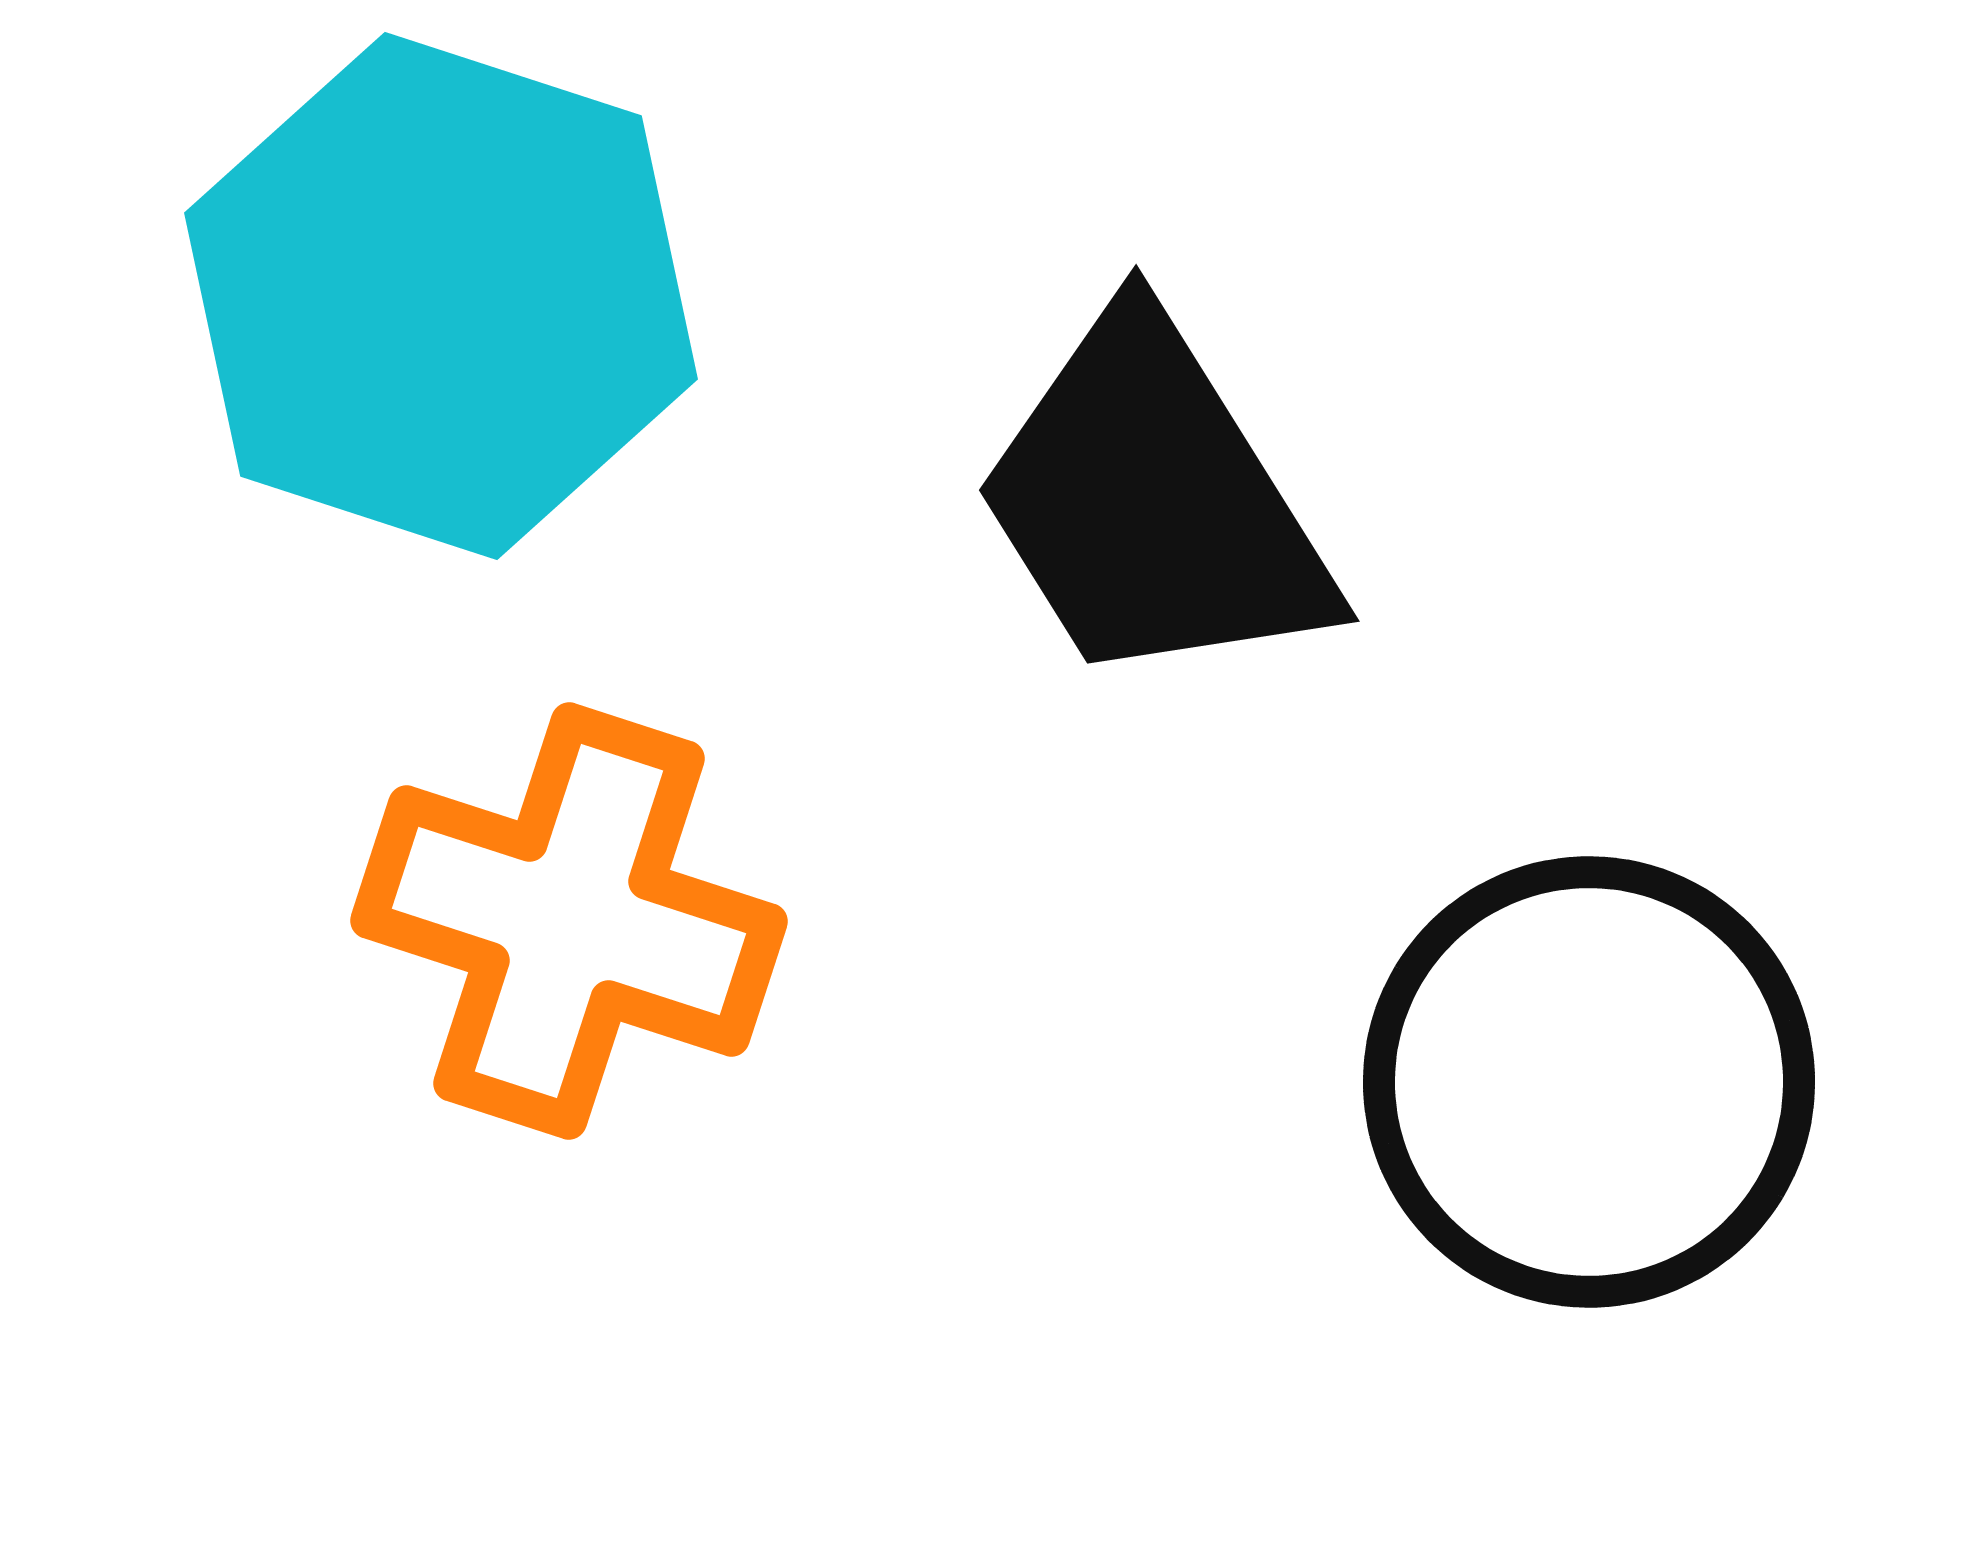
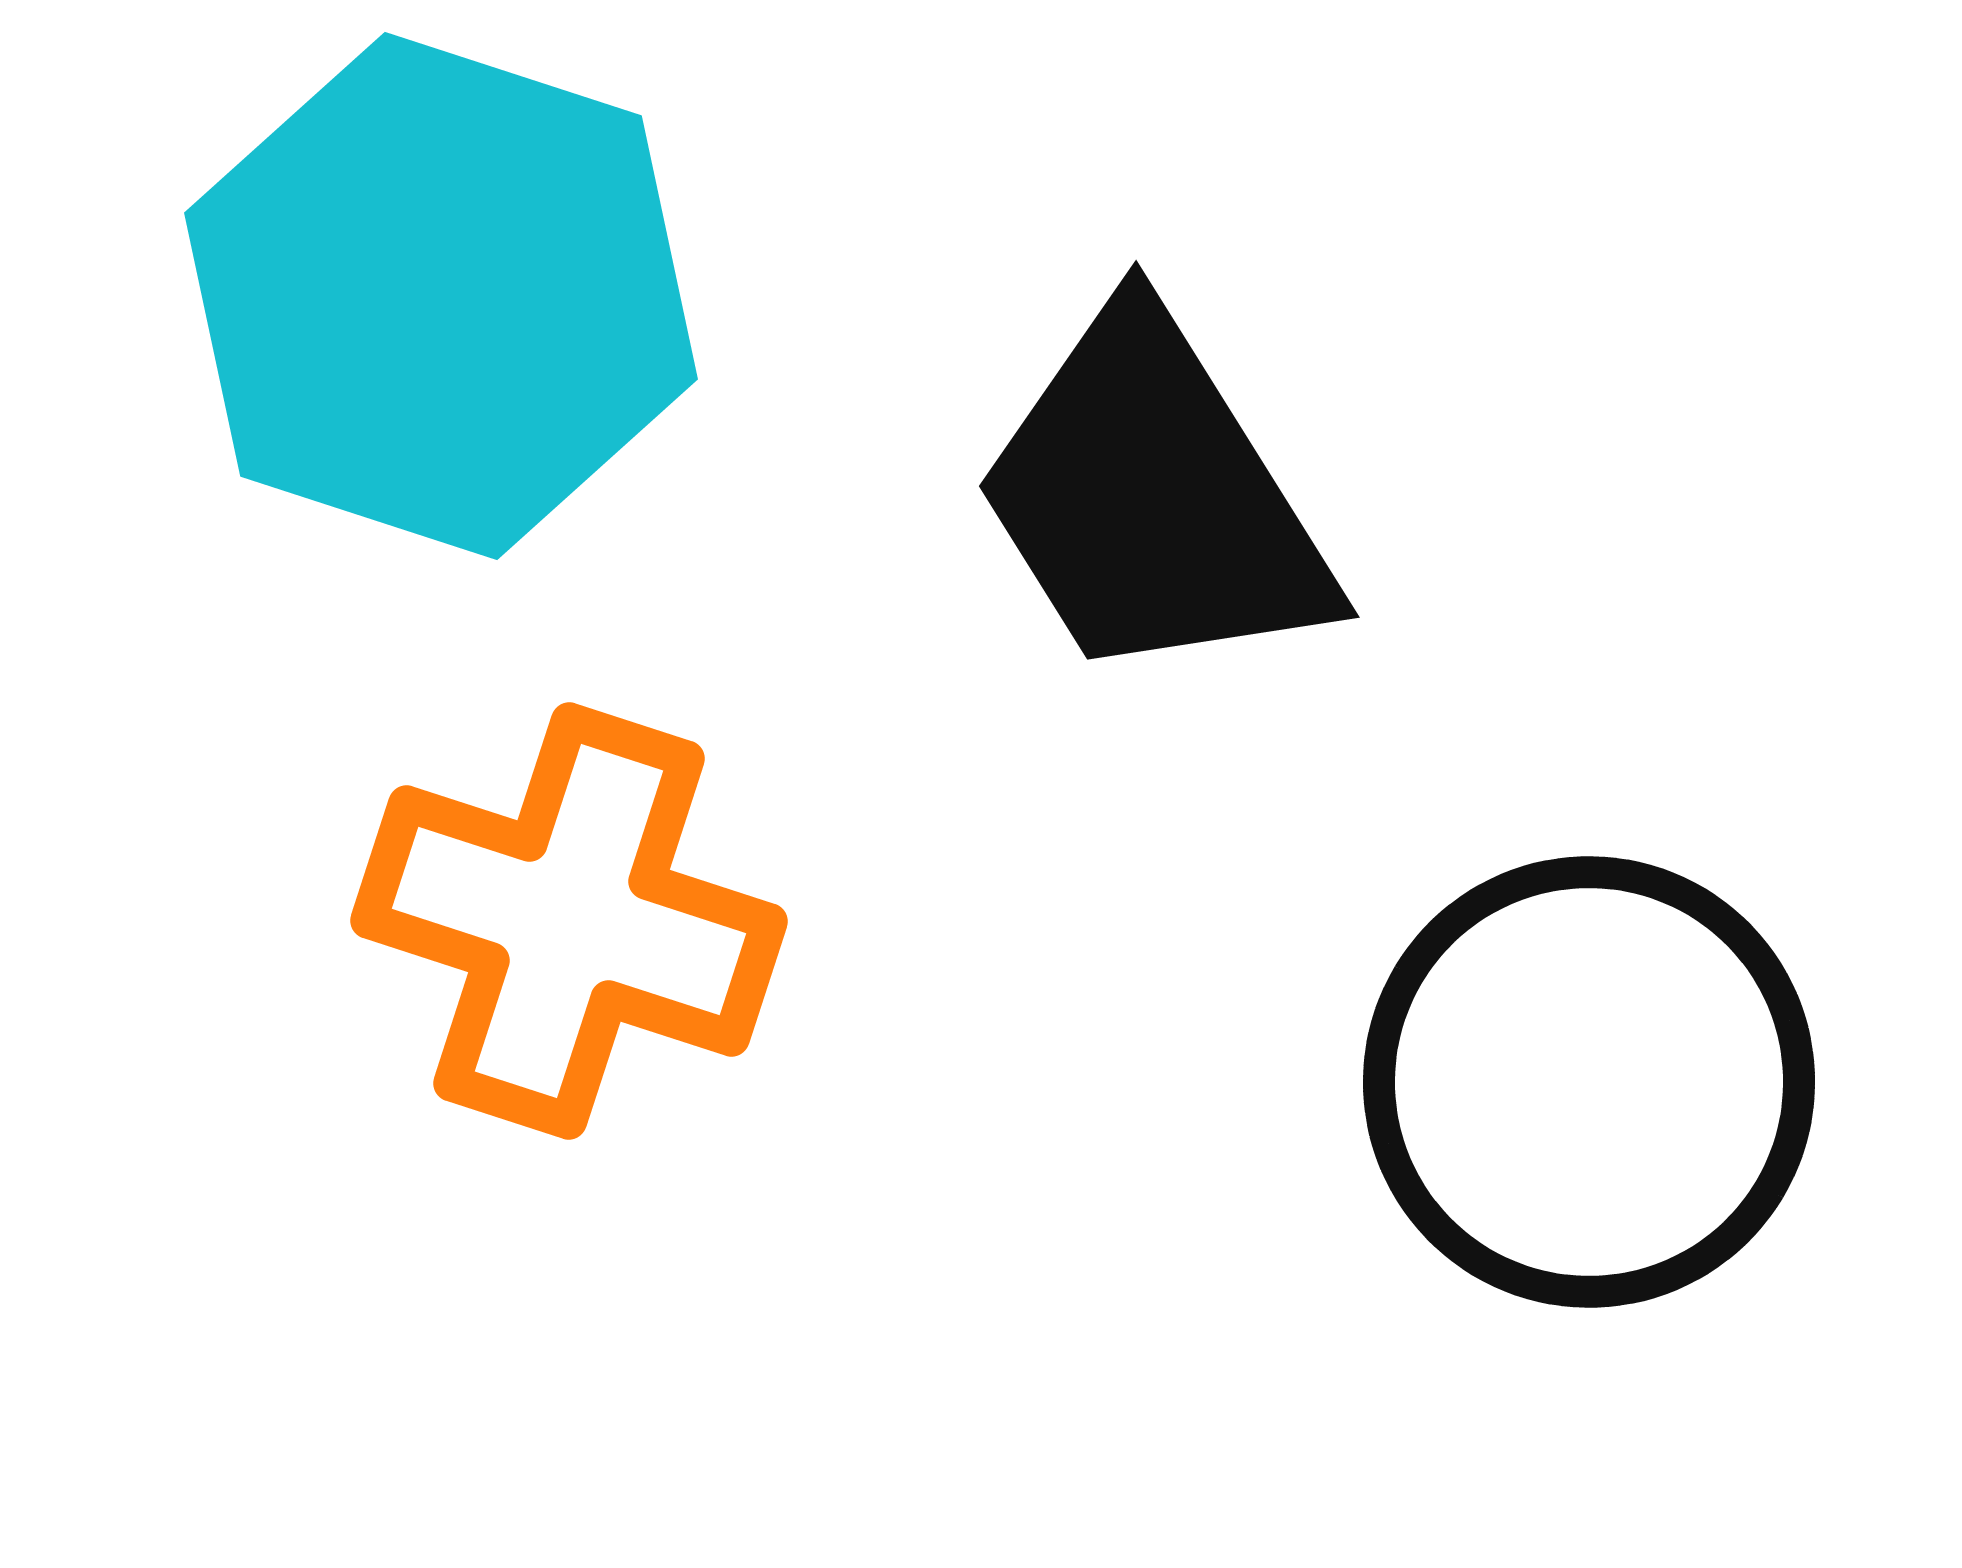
black trapezoid: moved 4 px up
